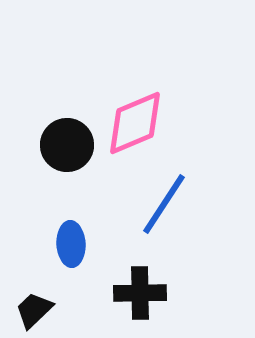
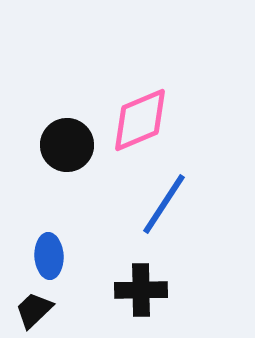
pink diamond: moved 5 px right, 3 px up
blue ellipse: moved 22 px left, 12 px down
black cross: moved 1 px right, 3 px up
